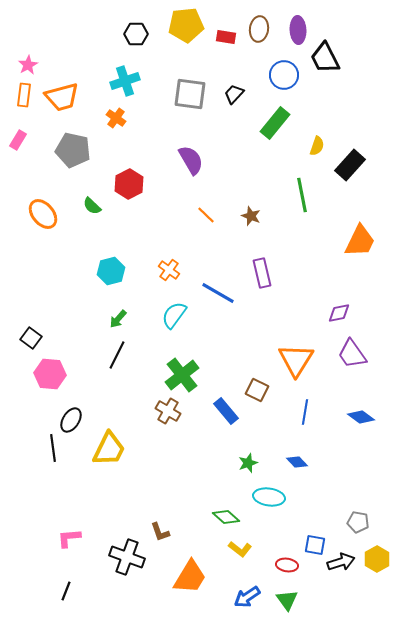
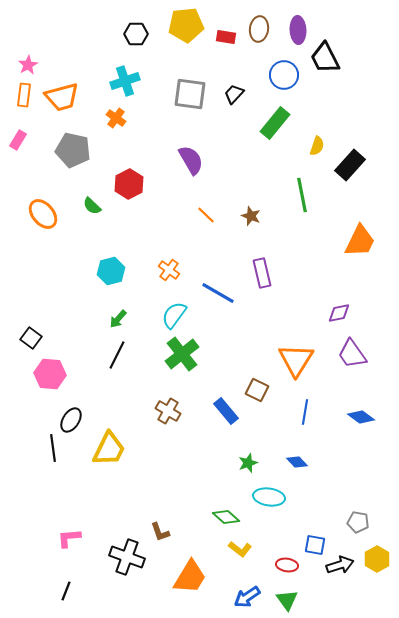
green cross at (182, 375): moved 21 px up
black arrow at (341, 562): moved 1 px left, 3 px down
